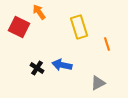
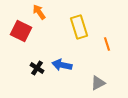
red square: moved 2 px right, 4 px down
